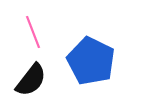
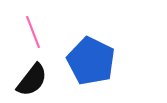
black semicircle: moved 1 px right
